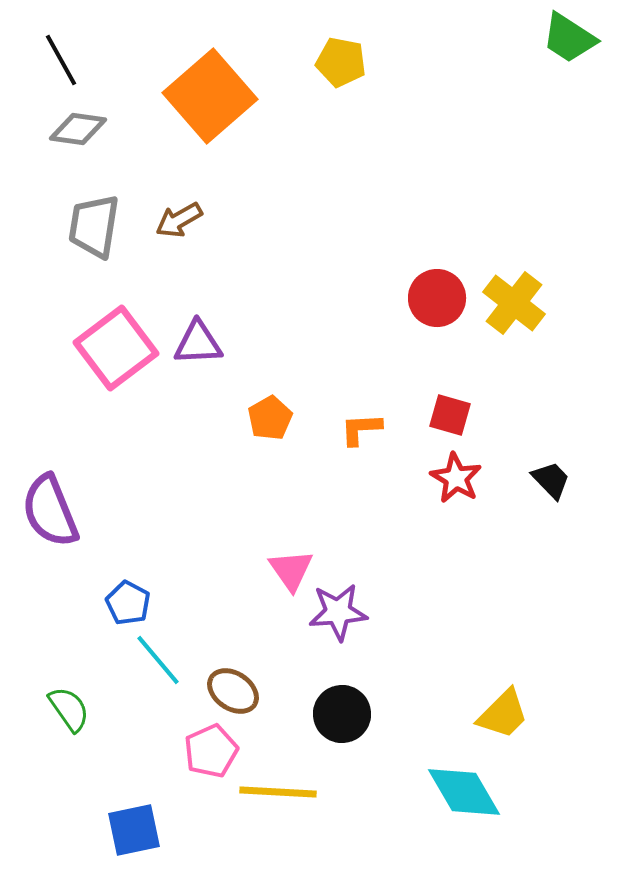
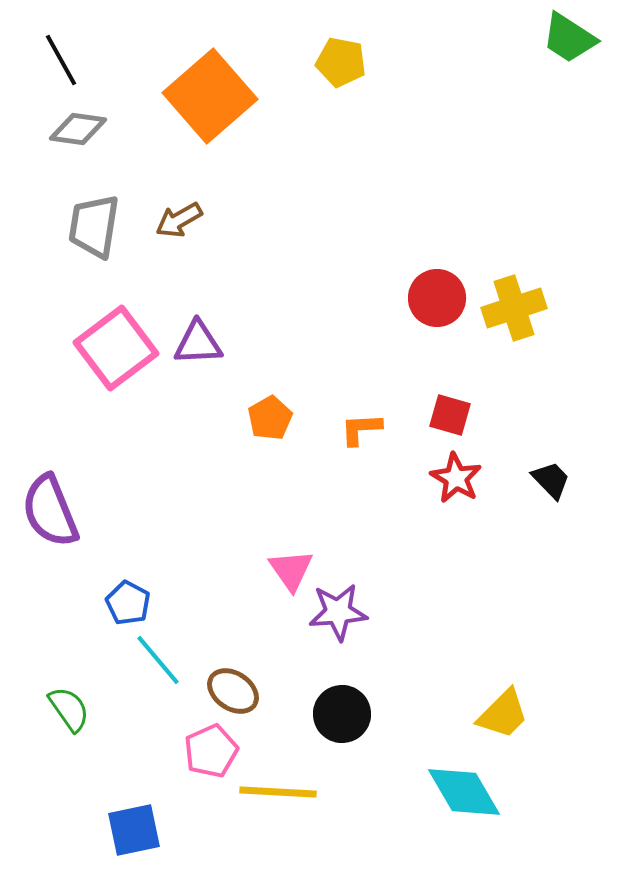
yellow cross: moved 5 px down; rotated 34 degrees clockwise
